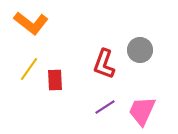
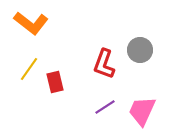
red rectangle: moved 2 px down; rotated 10 degrees counterclockwise
